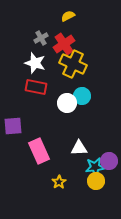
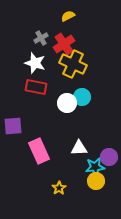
cyan circle: moved 1 px down
purple circle: moved 4 px up
yellow star: moved 6 px down
